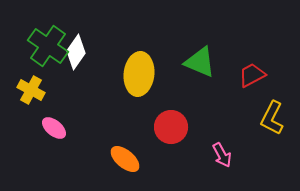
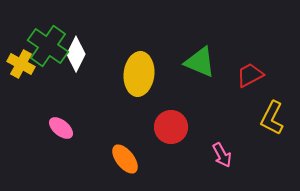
white diamond: moved 2 px down; rotated 8 degrees counterclockwise
red trapezoid: moved 2 px left
yellow cross: moved 10 px left, 26 px up
pink ellipse: moved 7 px right
orange ellipse: rotated 12 degrees clockwise
